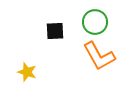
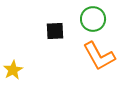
green circle: moved 2 px left, 3 px up
yellow star: moved 14 px left, 2 px up; rotated 24 degrees clockwise
